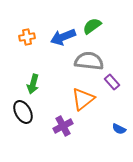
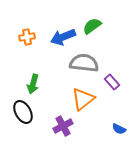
gray semicircle: moved 5 px left, 2 px down
